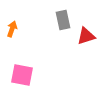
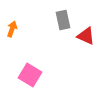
red triangle: rotated 42 degrees clockwise
pink square: moved 8 px right; rotated 20 degrees clockwise
